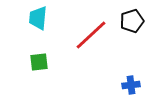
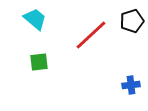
cyan trapezoid: moved 3 px left, 1 px down; rotated 125 degrees clockwise
